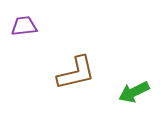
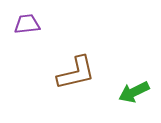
purple trapezoid: moved 3 px right, 2 px up
